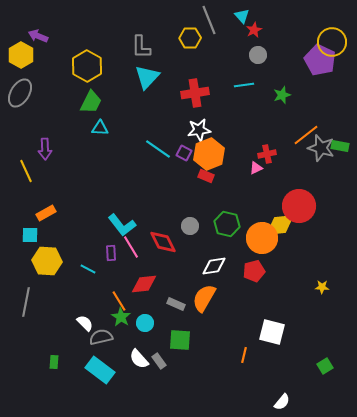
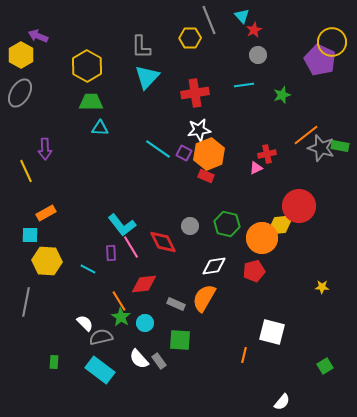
green trapezoid at (91, 102): rotated 115 degrees counterclockwise
